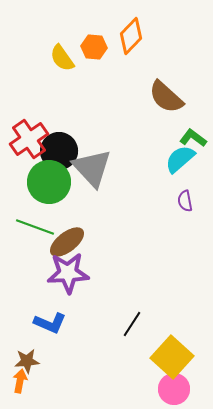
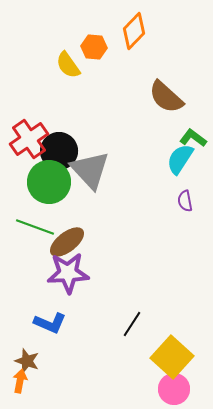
orange diamond: moved 3 px right, 5 px up
yellow semicircle: moved 6 px right, 7 px down
cyan semicircle: rotated 16 degrees counterclockwise
gray triangle: moved 2 px left, 2 px down
brown star: rotated 25 degrees clockwise
